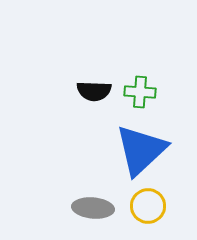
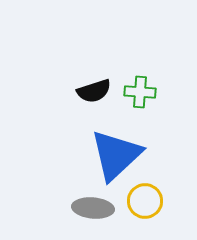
black semicircle: rotated 20 degrees counterclockwise
blue triangle: moved 25 px left, 5 px down
yellow circle: moved 3 px left, 5 px up
